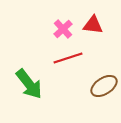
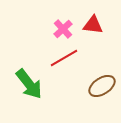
red line: moved 4 px left; rotated 12 degrees counterclockwise
brown ellipse: moved 2 px left
